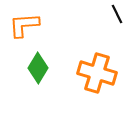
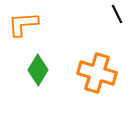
orange L-shape: moved 1 px left, 1 px up
green diamond: moved 2 px down
